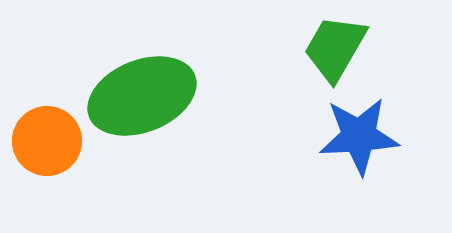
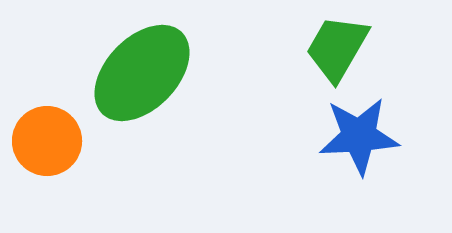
green trapezoid: moved 2 px right
green ellipse: moved 23 px up; rotated 24 degrees counterclockwise
